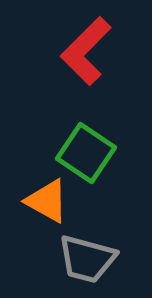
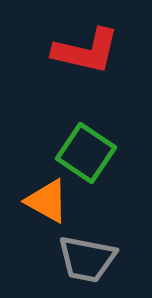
red L-shape: rotated 122 degrees counterclockwise
gray trapezoid: rotated 4 degrees counterclockwise
